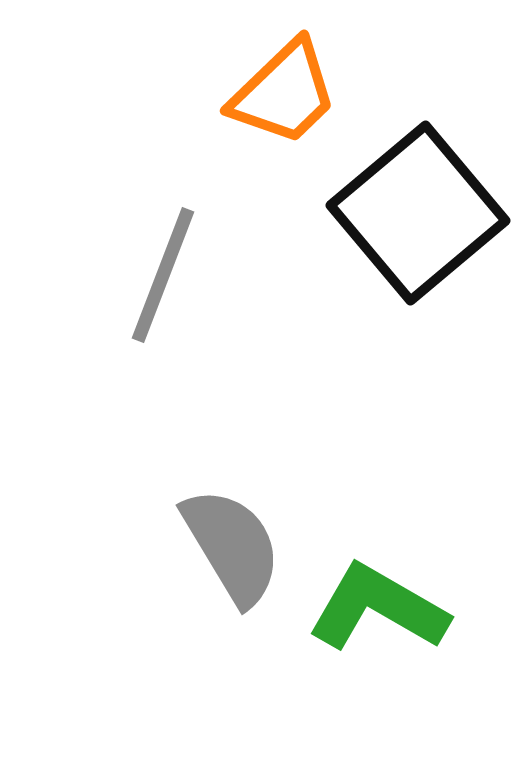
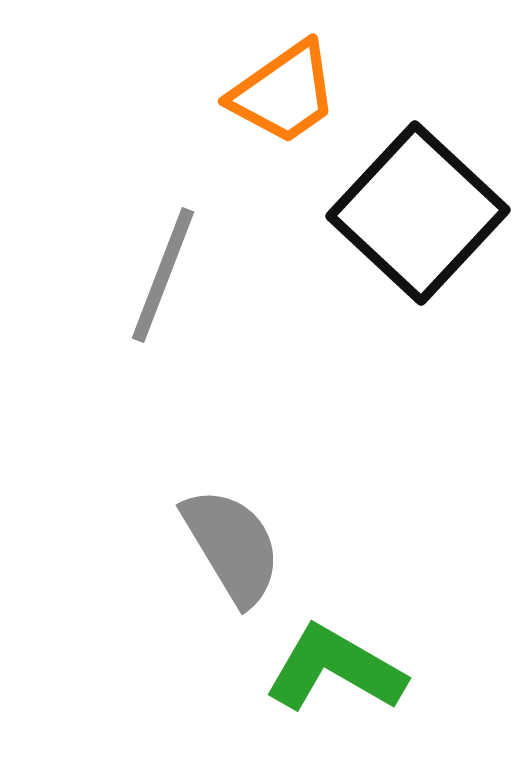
orange trapezoid: rotated 9 degrees clockwise
black square: rotated 7 degrees counterclockwise
green L-shape: moved 43 px left, 61 px down
